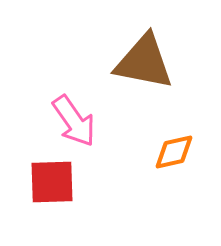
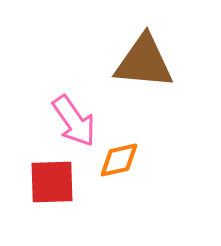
brown triangle: rotated 6 degrees counterclockwise
orange diamond: moved 55 px left, 8 px down
